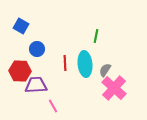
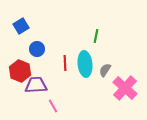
blue square: rotated 28 degrees clockwise
red hexagon: rotated 20 degrees clockwise
pink cross: moved 11 px right
